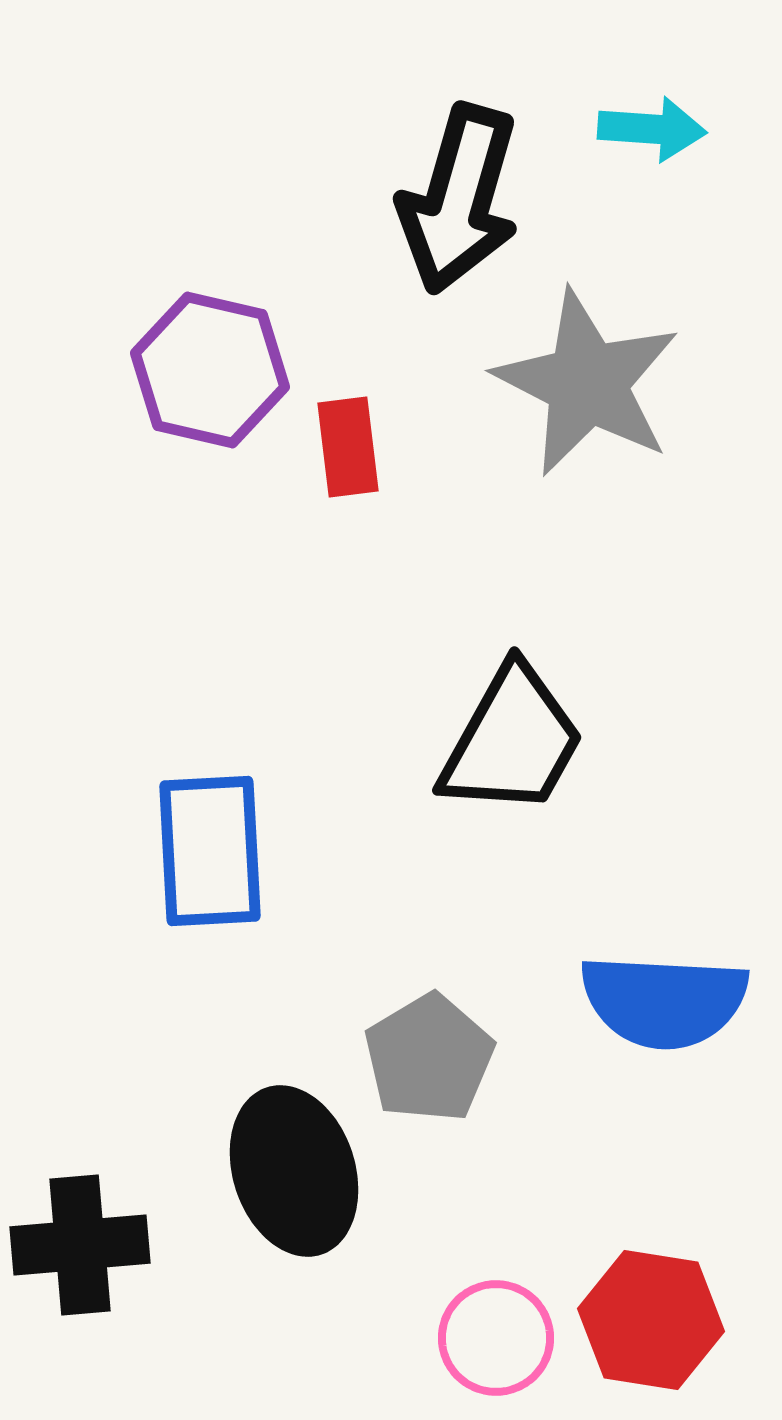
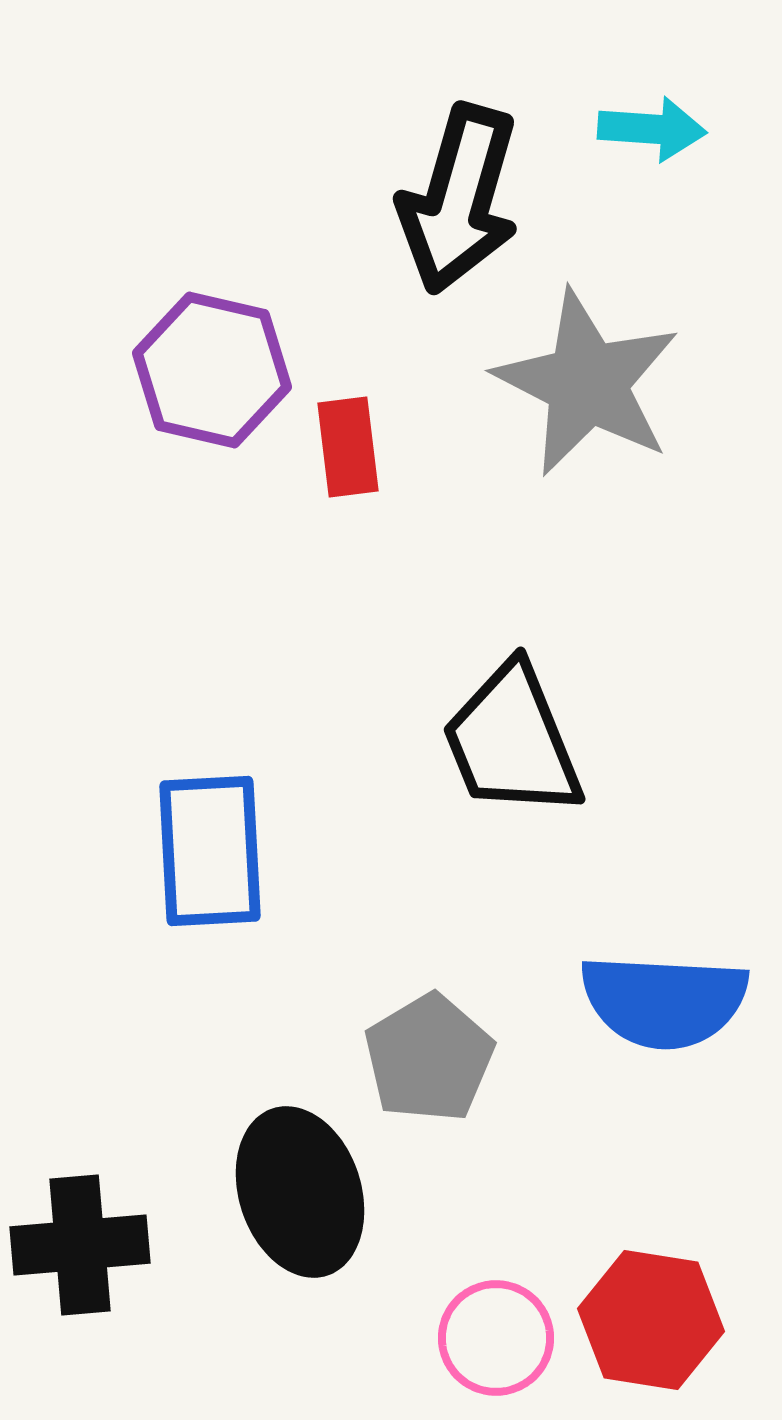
purple hexagon: moved 2 px right
black trapezoid: rotated 129 degrees clockwise
black ellipse: moved 6 px right, 21 px down
